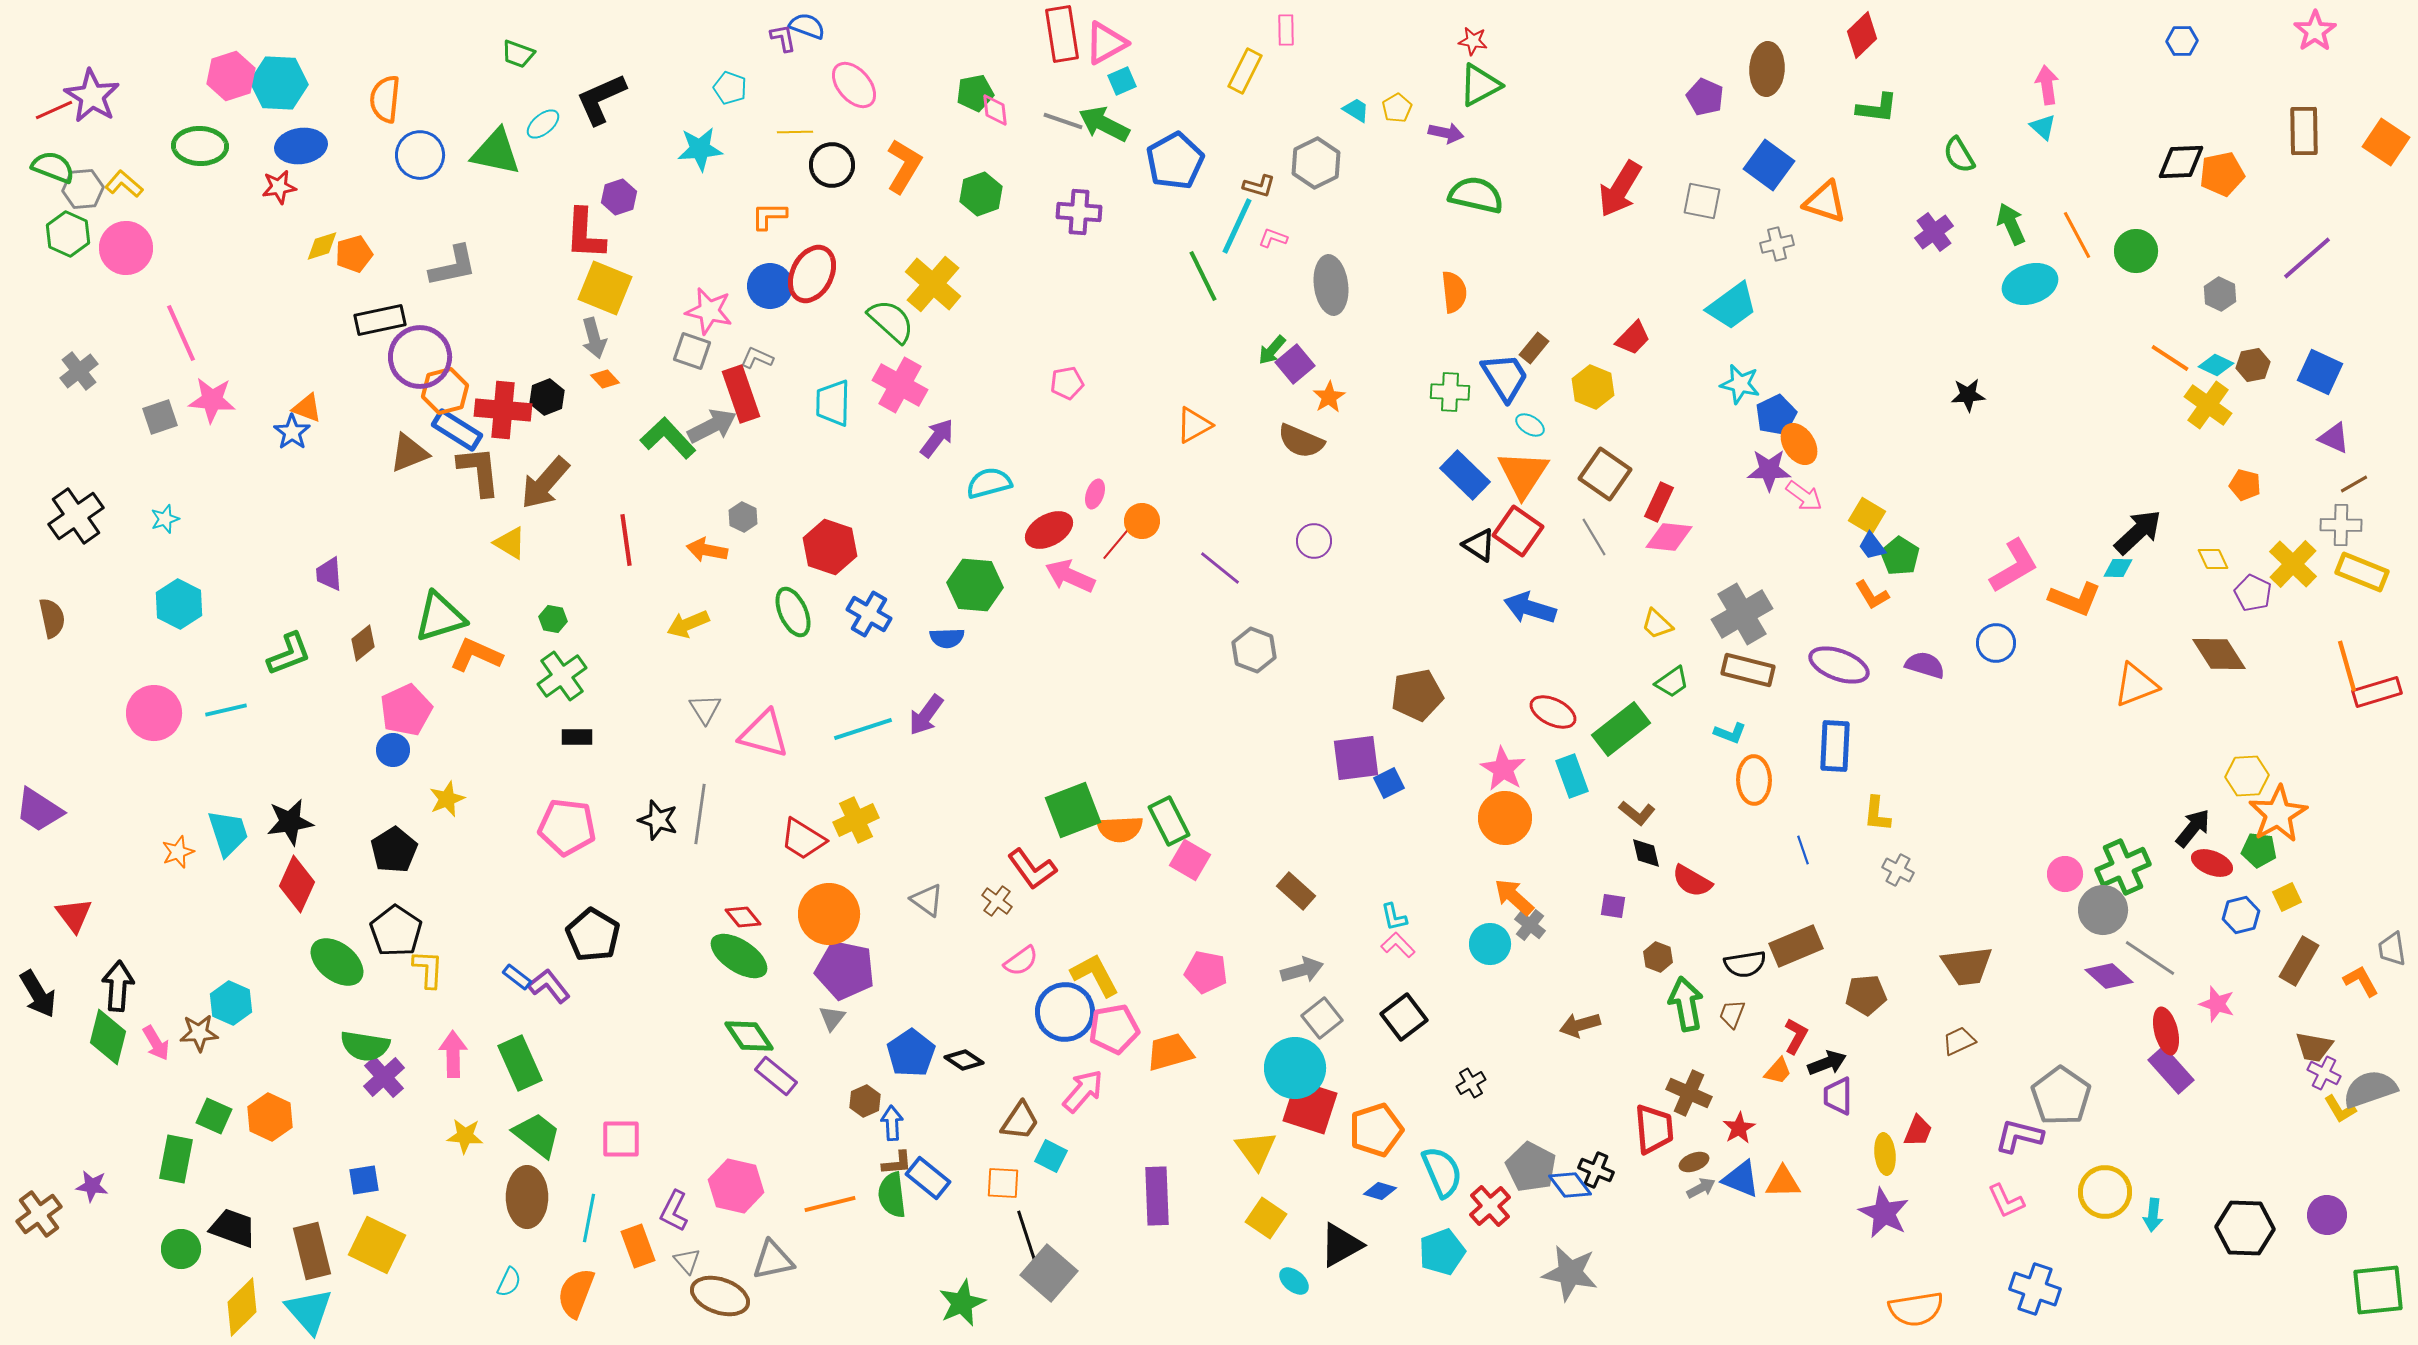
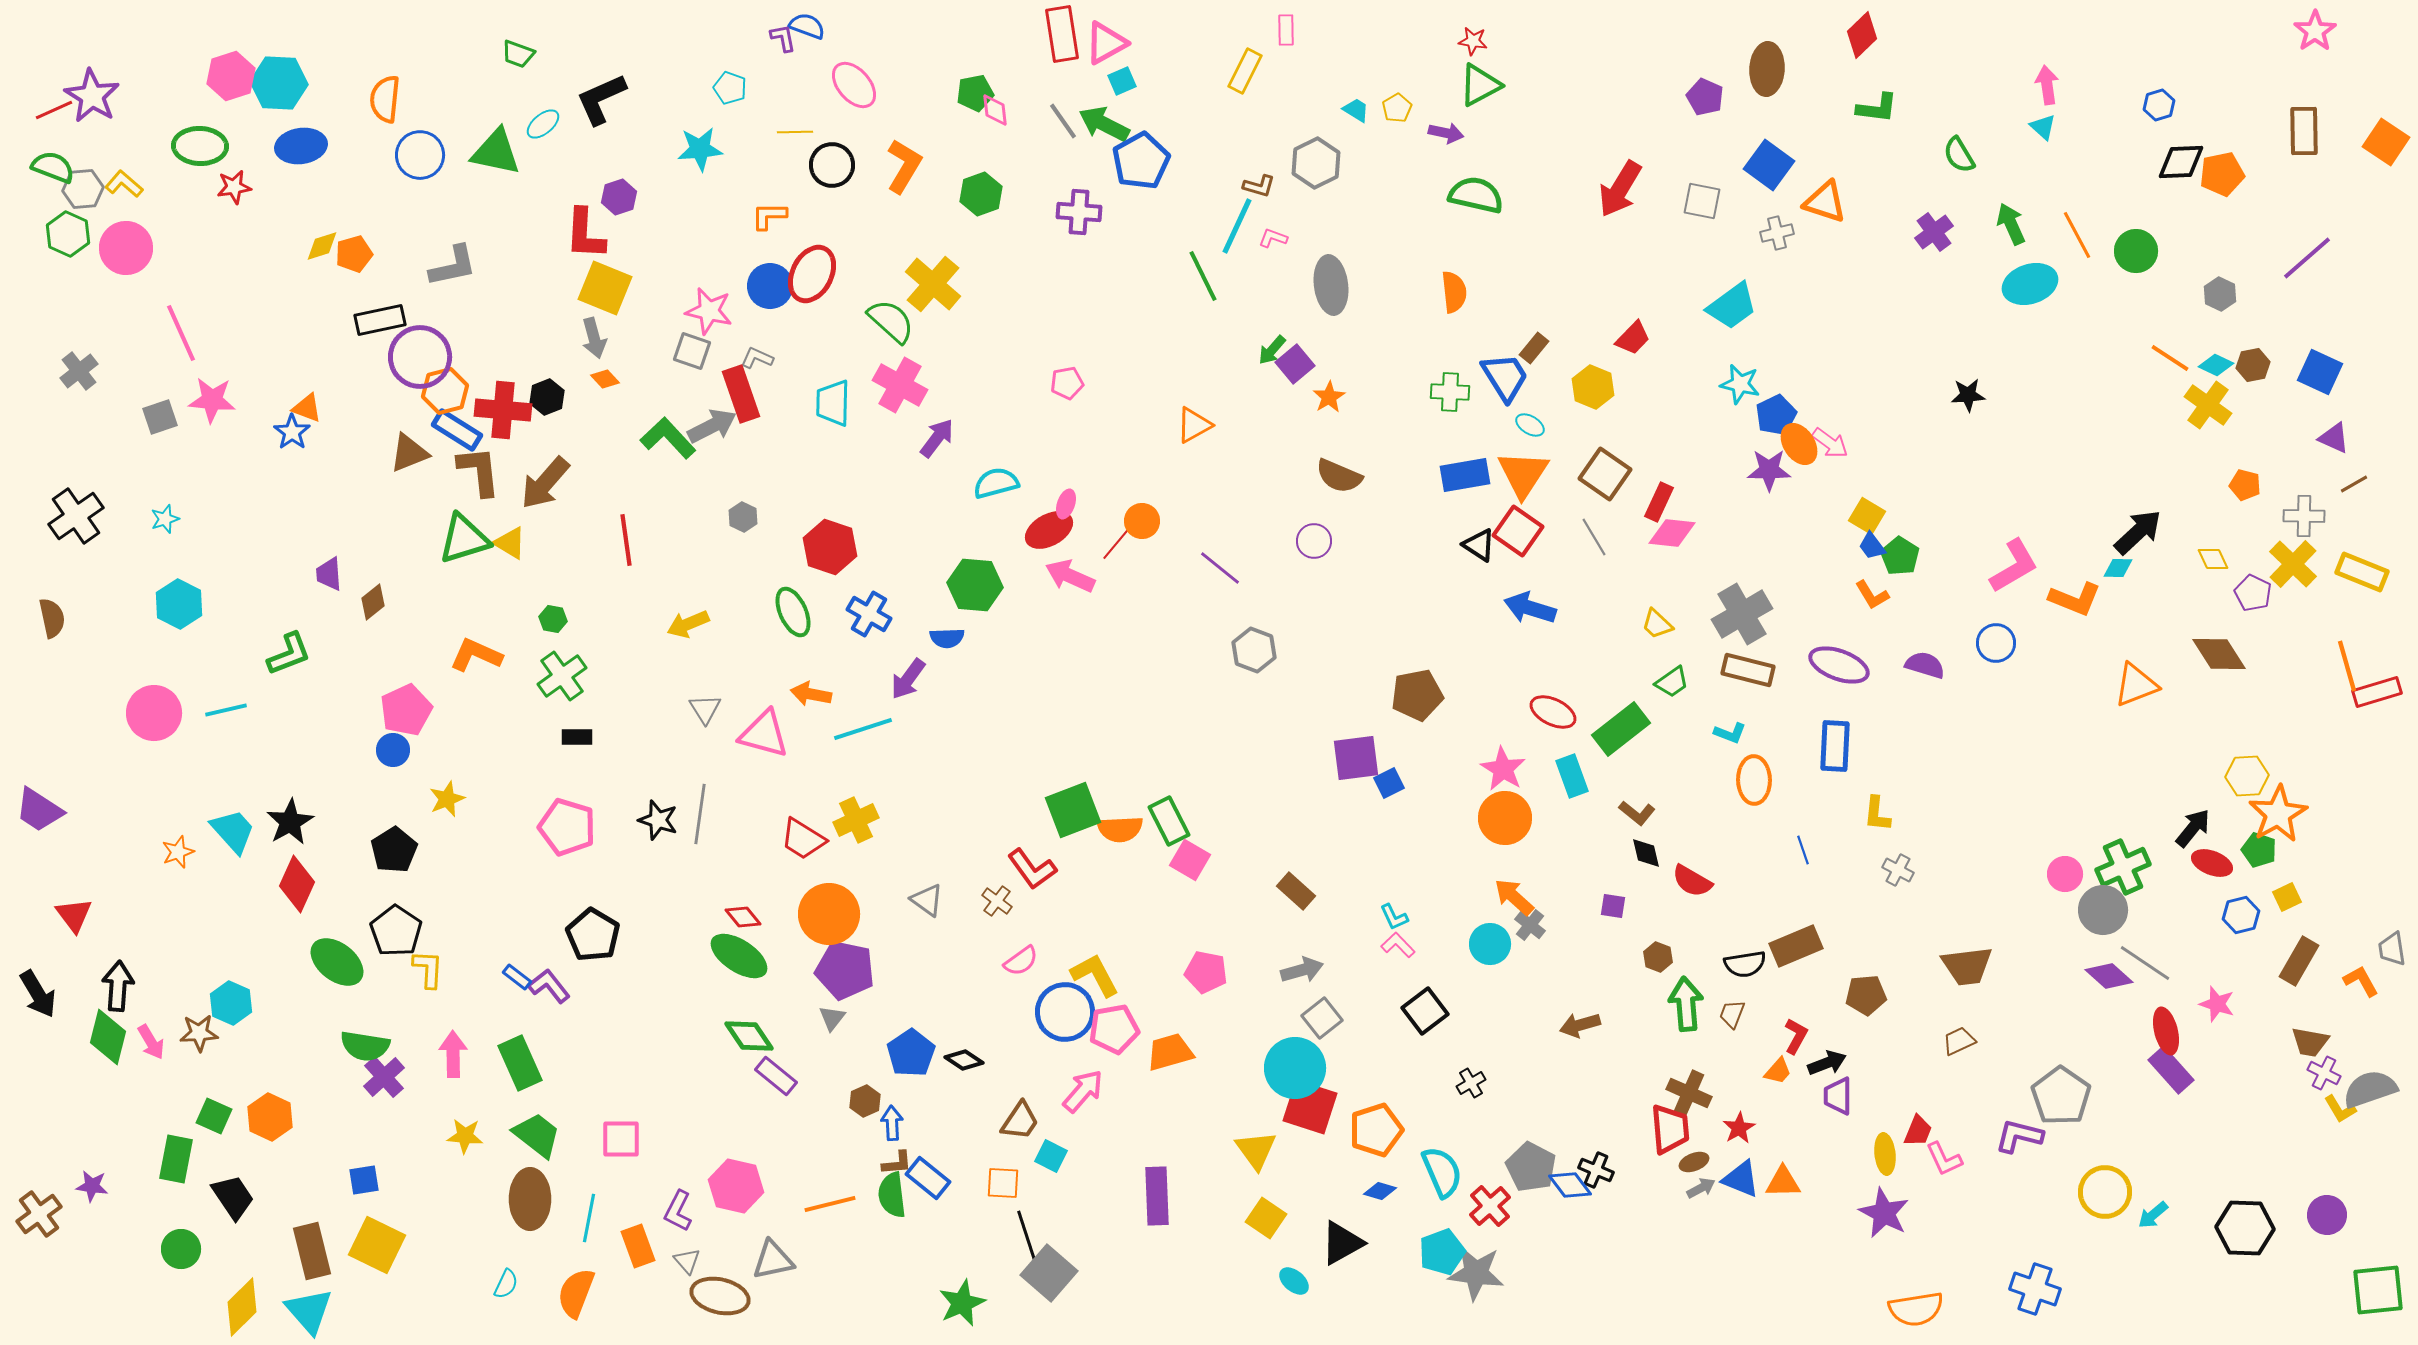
blue hexagon at (2182, 41): moved 23 px left, 64 px down; rotated 16 degrees counterclockwise
gray line at (1063, 121): rotated 36 degrees clockwise
blue pentagon at (1175, 161): moved 34 px left
red star at (279, 187): moved 45 px left
gray cross at (1777, 244): moved 11 px up
brown semicircle at (1301, 441): moved 38 px right, 35 px down
blue rectangle at (1465, 475): rotated 54 degrees counterclockwise
cyan semicircle at (989, 483): moved 7 px right
pink ellipse at (1095, 494): moved 29 px left, 10 px down
pink arrow at (1804, 496): moved 26 px right, 53 px up
gray cross at (2341, 525): moved 37 px left, 9 px up
pink diamond at (1669, 537): moved 3 px right, 4 px up
orange arrow at (707, 550): moved 104 px right, 144 px down
green triangle at (440, 617): moved 24 px right, 78 px up
brown diamond at (363, 643): moved 10 px right, 41 px up
purple arrow at (926, 715): moved 18 px left, 36 px up
black star at (290, 822): rotated 21 degrees counterclockwise
pink pentagon at (567, 827): rotated 10 degrees clockwise
cyan trapezoid at (228, 833): moved 5 px right, 2 px up; rotated 24 degrees counterclockwise
green pentagon at (2259, 850): rotated 12 degrees clockwise
cyan L-shape at (1394, 917): rotated 12 degrees counterclockwise
gray line at (2150, 958): moved 5 px left, 5 px down
green arrow at (1686, 1004): rotated 6 degrees clockwise
black square at (1404, 1017): moved 21 px right, 6 px up
pink arrow at (156, 1043): moved 5 px left, 1 px up
brown trapezoid at (2314, 1047): moved 4 px left, 5 px up
red trapezoid at (1654, 1129): moved 16 px right
brown ellipse at (527, 1197): moved 3 px right, 2 px down
pink L-shape at (2006, 1201): moved 62 px left, 42 px up
purple L-shape at (674, 1211): moved 4 px right
cyan arrow at (2153, 1215): rotated 44 degrees clockwise
black trapezoid at (233, 1228): moved 31 px up; rotated 36 degrees clockwise
black triangle at (1341, 1245): moved 1 px right, 2 px up
gray star at (1570, 1273): moved 94 px left; rotated 4 degrees counterclockwise
cyan semicircle at (509, 1282): moved 3 px left, 2 px down
brown ellipse at (720, 1296): rotated 6 degrees counterclockwise
